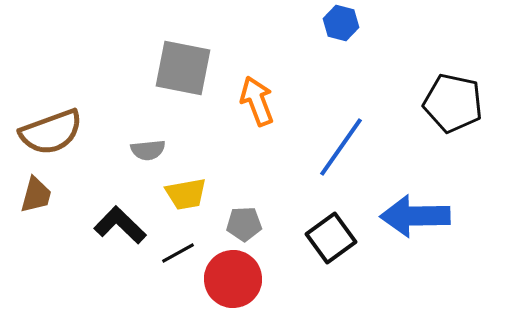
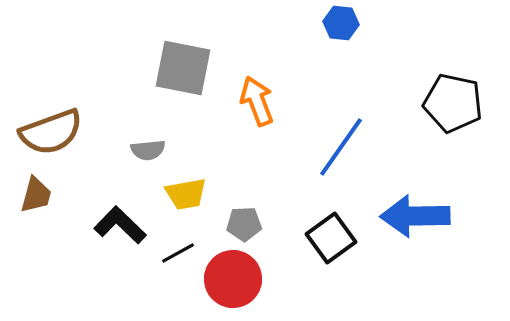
blue hexagon: rotated 8 degrees counterclockwise
